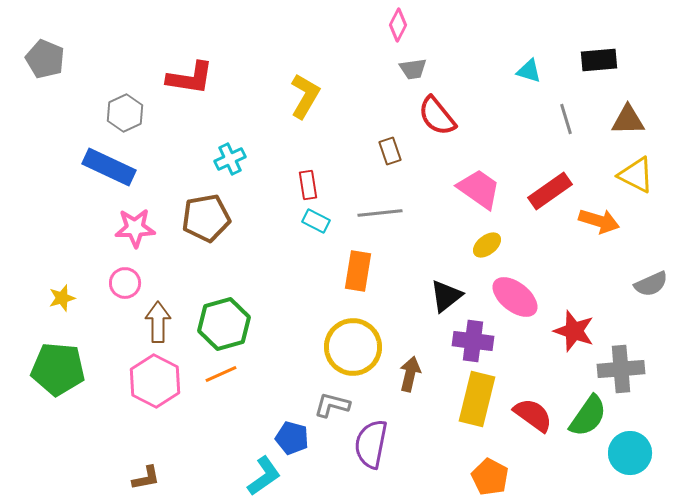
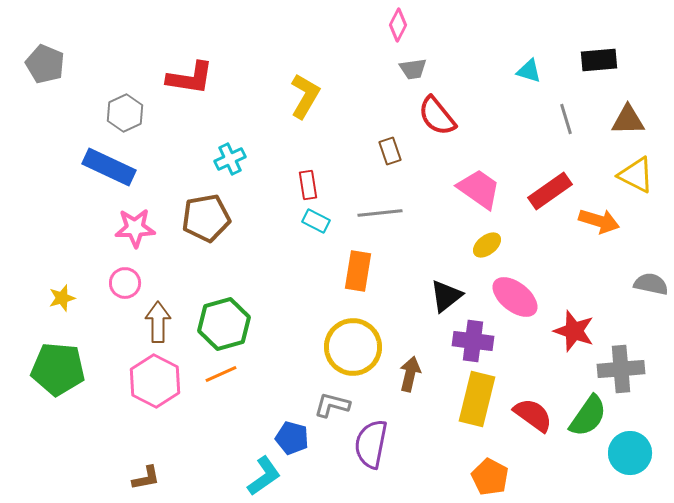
gray pentagon at (45, 59): moved 5 px down
gray semicircle at (651, 284): rotated 144 degrees counterclockwise
